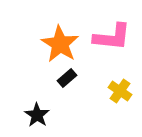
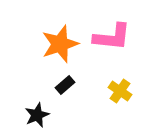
orange star: rotated 21 degrees clockwise
black rectangle: moved 2 px left, 7 px down
black star: rotated 15 degrees clockwise
